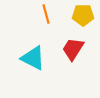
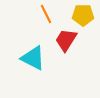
orange line: rotated 12 degrees counterclockwise
red trapezoid: moved 7 px left, 9 px up
